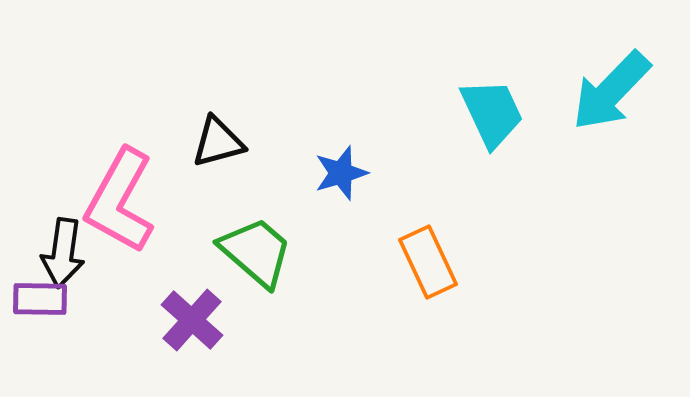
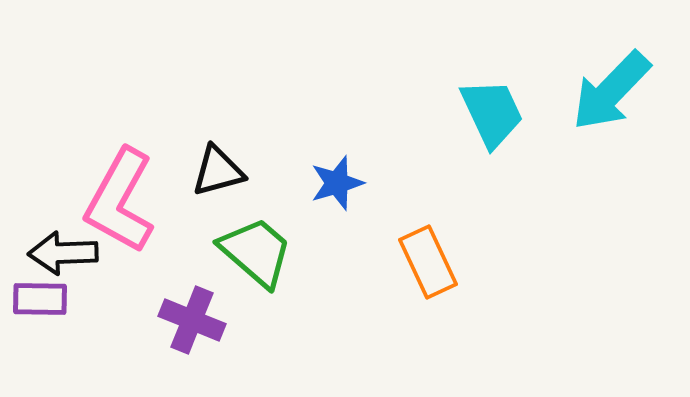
black triangle: moved 29 px down
blue star: moved 4 px left, 10 px down
black arrow: rotated 80 degrees clockwise
purple cross: rotated 20 degrees counterclockwise
